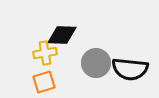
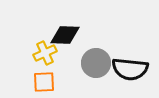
black diamond: moved 3 px right
yellow cross: rotated 15 degrees counterclockwise
orange square: rotated 15 degrees clockwise
